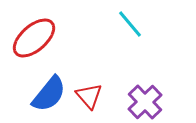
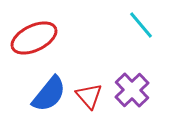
cyan line: moved 11 px right, 1 px down
red ellipse: rotated 15 degrees clockwise
purple cross: moved 13 px left, 12 px up
